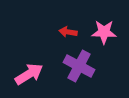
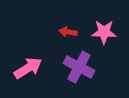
purple cross: moved 1 px down
pink arrow: moved 1 px left, 6 px up
